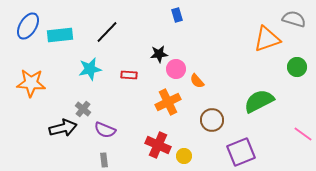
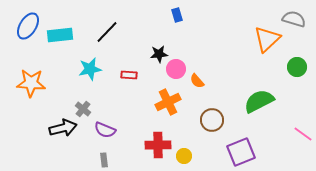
orange triangle: rotated 24 degrees counterclockwise
red cross: rotated 25 degrees counterclockwise
